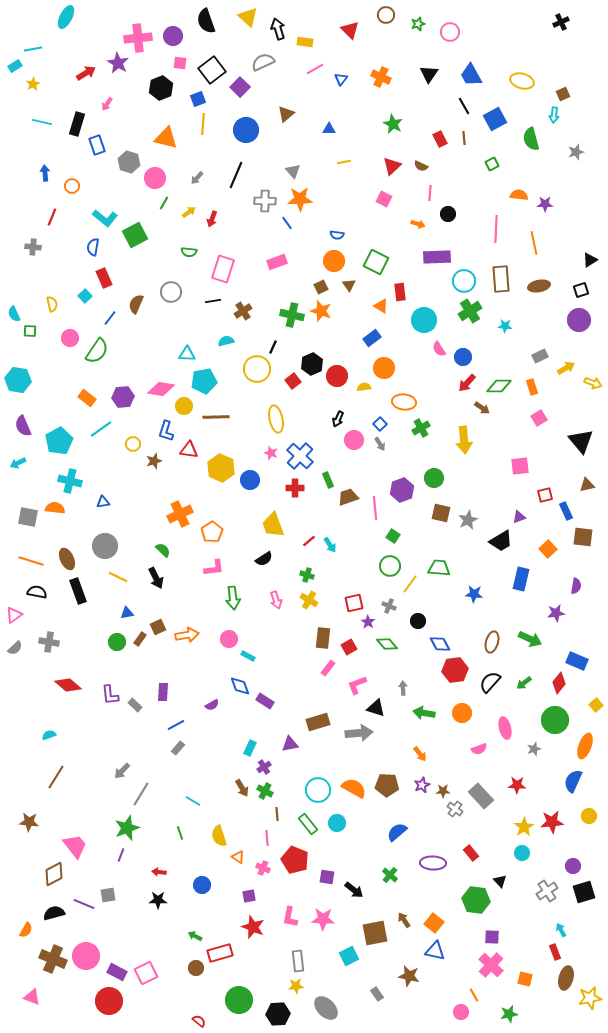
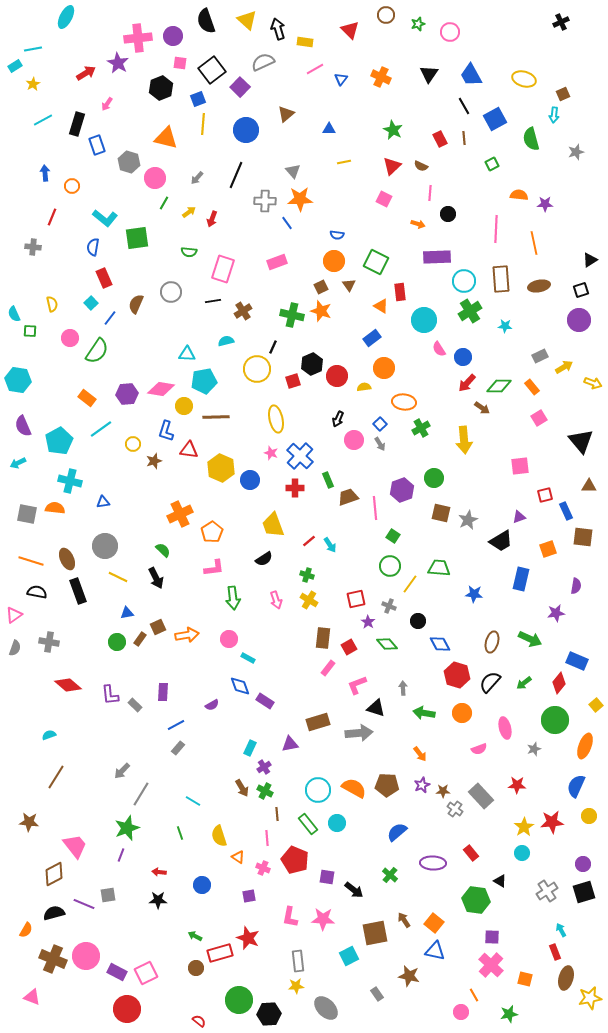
yellow triangle at (248, 17): moved 1 px left, 3 px down
yellow ellipse at (522, 81): moved 2 px right, 2 px up
cyan line at (42, 122): moved 1 px right, 2 px up; rotated 42 degrees counterclockwise
green star at (393, 124): moved 6 px down
green square at (135, 235): moved 2 px right, 3 px down; rotated 20 degrees clockwise
cyan square at (85, 296): moved 6 px right, 7 px down
yellow arrow at (566, 368): moved 2 px left, 1 px up
red square at (293, 381): rotated 21 degrees clockwise
orange rectangle at (532, 387): rotated 21 degrees counterclockwise
purple hexagon at (123, 397): moved 4 px right, 3 px up
brown triangle at (587, 485): moved 2 px right, 1 px down; rotated 14 degrees clockwise
gray square at (28, 517): moved 1 px left, 3 px up
orange square at (548, 549): rotated 24 degrees clockwise
red square at (354, 603): moved 2 px right, 4 px up
gray semicircle at (15, 648): rotated 28 degrees counterclockwise
cyan rectangle at (248, 656): moved 2 px down
red hexagon at (455, 670): moved 2 px right, 5 px down; rotated 25 degrees clockwise
blue semicircle at (573, 781): moved 3 px right, 5 px down
purple circle at (573, 866): moved 10 px right, 2 px up
black triangle at (500, 881): rotated 16 degrees counterclockwise
red star at (253, 927): moved 5 px left, 11 px down
red circle at (109, 1001): moved 18 px right, 8 px down
black hexagon at (278, 1014): moved 9 px left
